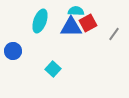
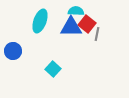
red square: moved 1 px left, 1 px down; rotated 24 degrees counterclockwise
gray line: moved 17 px left; rotated 24 degrees counterclockwise
